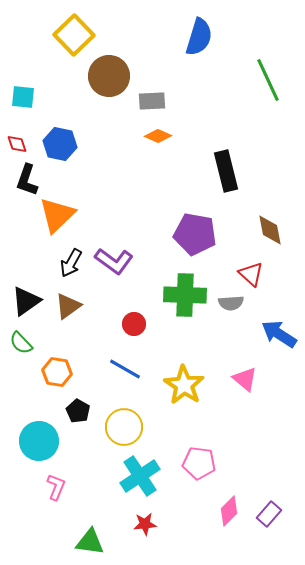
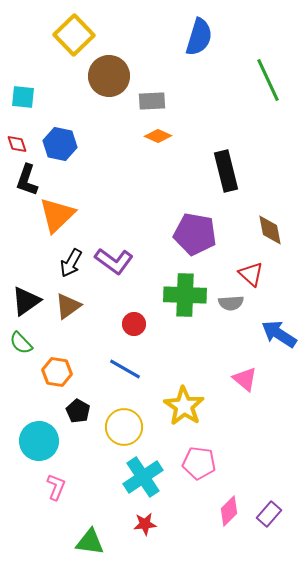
yellow star: moved 21 px down
cyan cross: moved 3 px right, 1 px down
